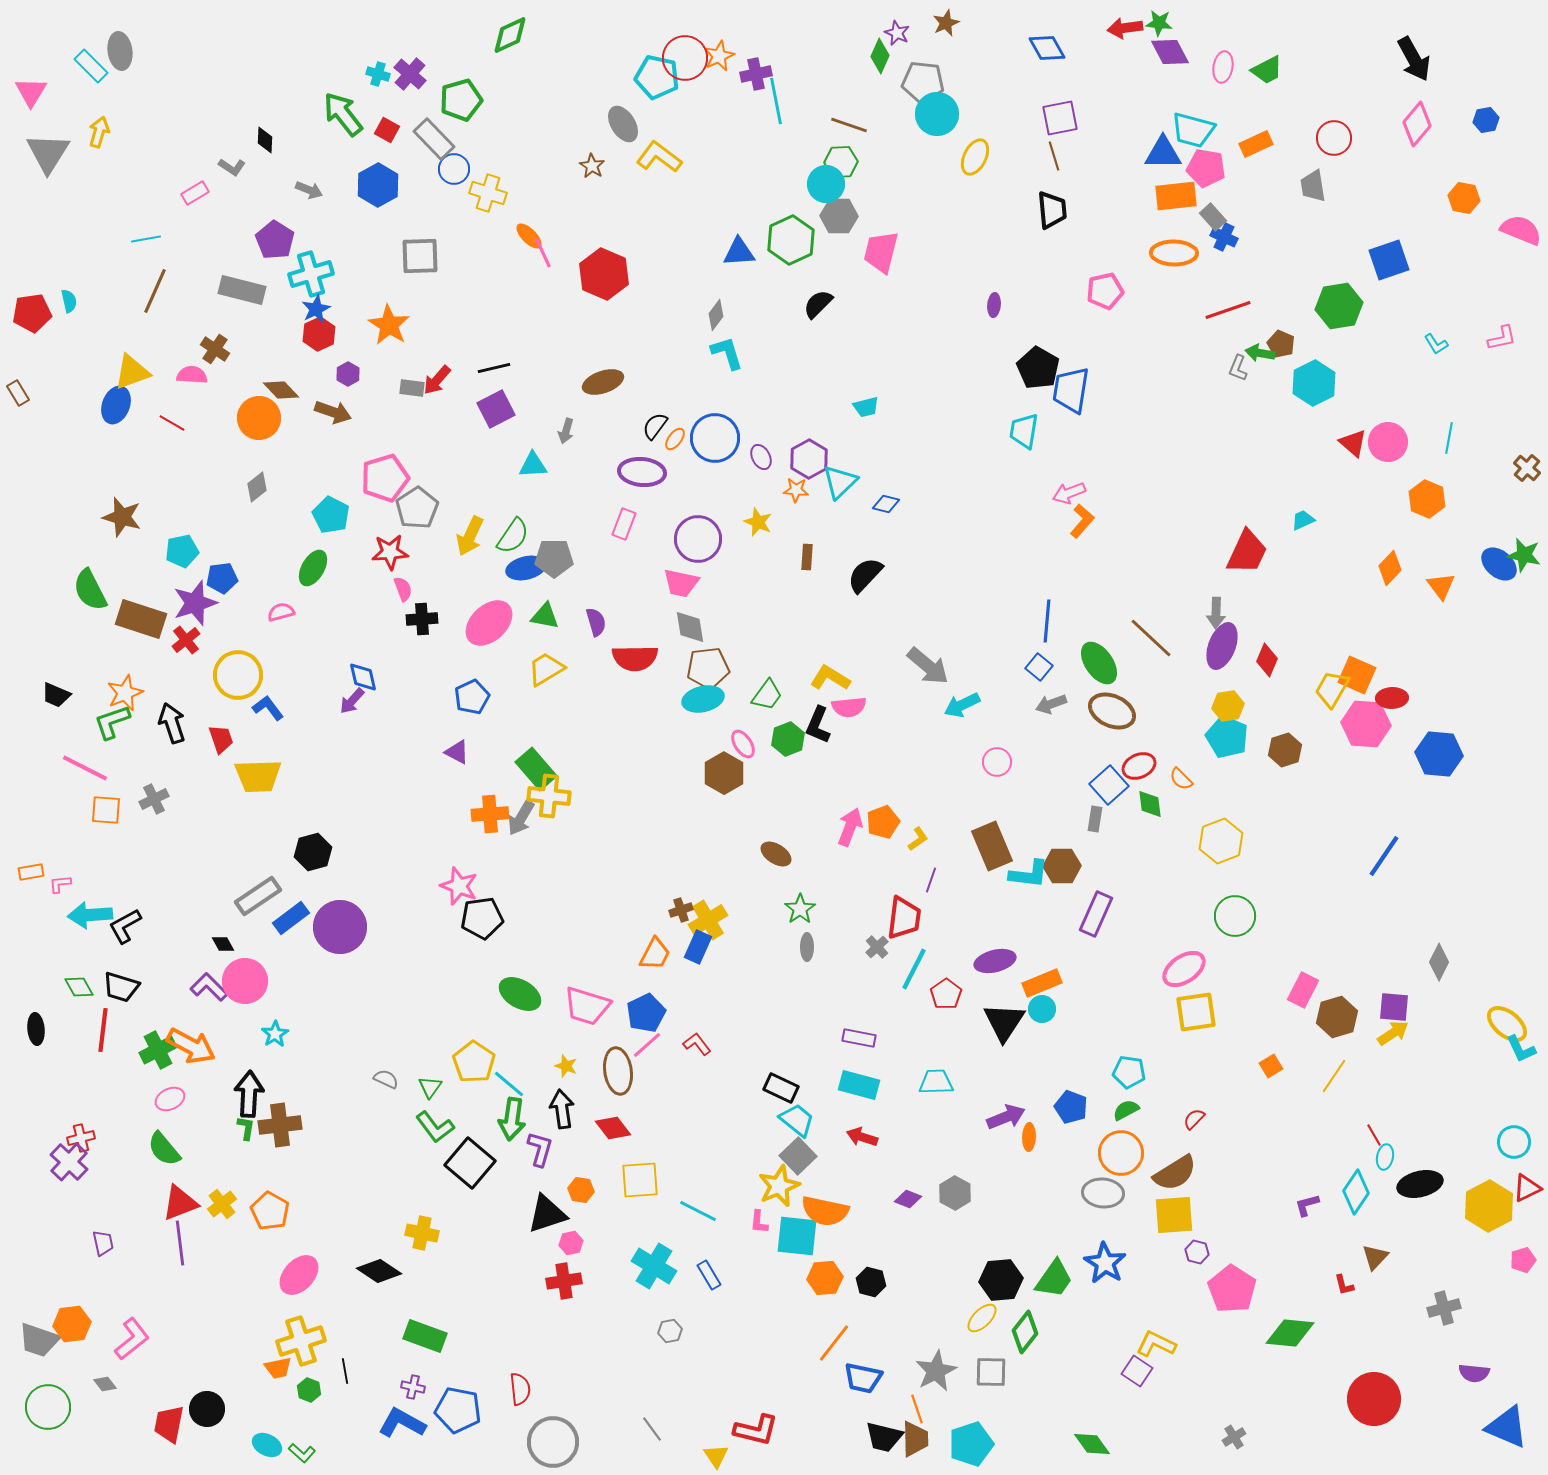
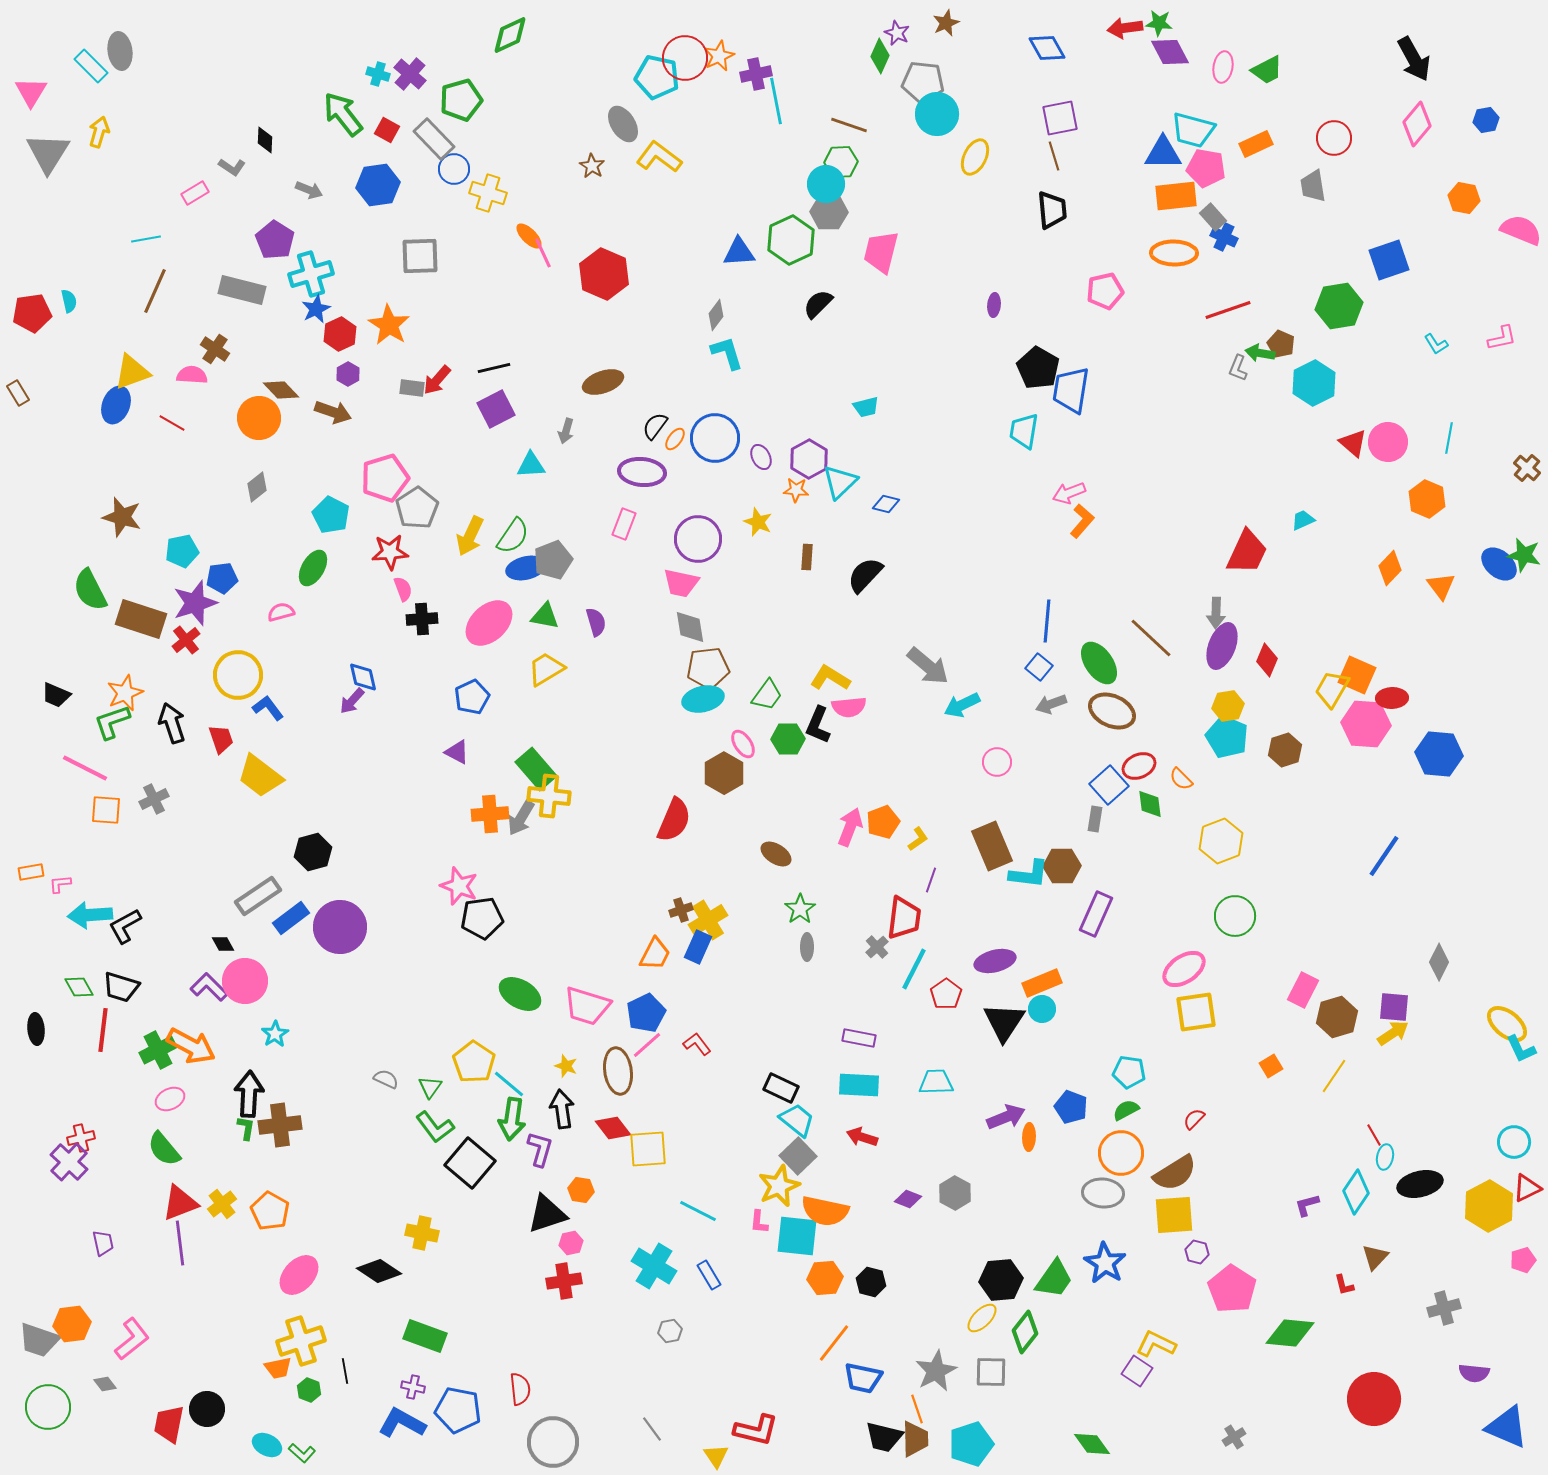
blue hexagon at (378, 185): rotated 21 degrees clockwise
gray hexagon at (839, 216): moved 10 px left, 4 px up
red hexagon at (319, 334): moved 21 px right
cyan triangle at (533, 465): moved 2 px left
gray pentagon at (554, 558): moved 1 px left, 2 px down; rotated 21 degrees counterclockwise
red semicircle at (635, 658): moved 39 px right, 162 px down; rotated 66 degrees counterclockwise
green hexagon at (788, 739): rotated 20 degrees clockwise
yellow trapezoid at (258, 776): moved 2 px right; rotated 39 degrees clockwise
cyan rectangle at (859, 1085): rotated 12 degrees counterclockwise
yellow square at (640, 1180): moved 8 px right, 31 px up
